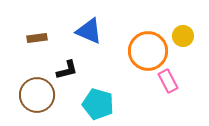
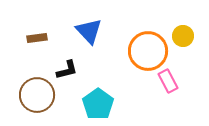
blue triangle: rotated 24 degrees clockwise
cyan pentagon: rotated 20 degrees clockwise
